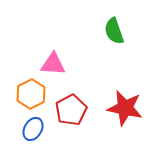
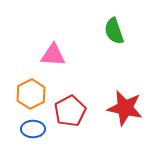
pink triangle: moved 9 px up
red pentagon: moved 1 px left, 1 px down
blue ellipse: rotated 60 degrees clockwise
